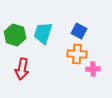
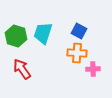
green hexagon: moved 1 px right, 1 px down
orange cross: moved 1 px up
red arrow: rotated 135 degrees clockwise
